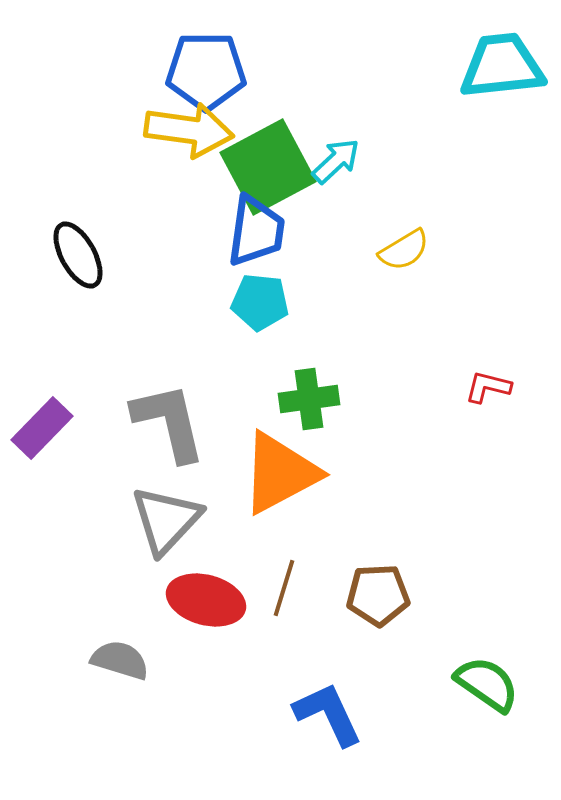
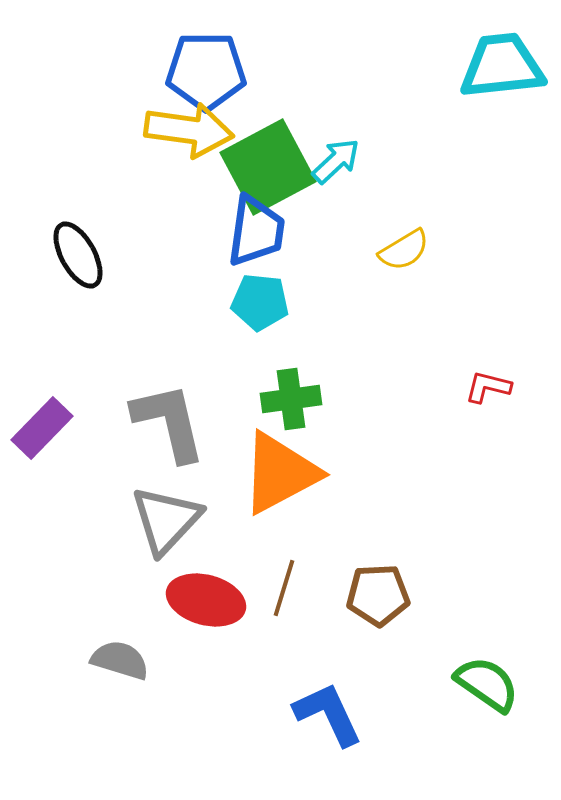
green cross: moved 18 px left
